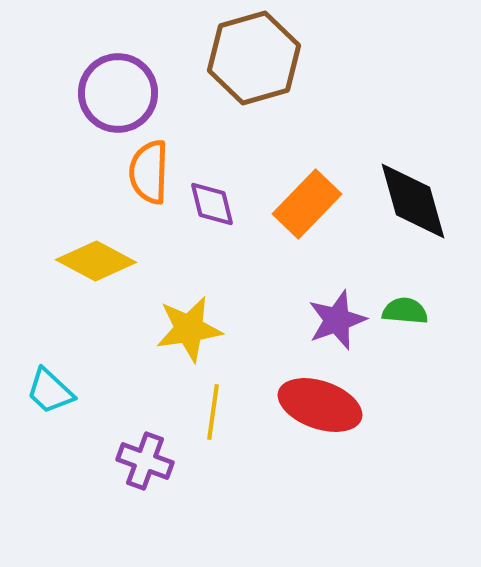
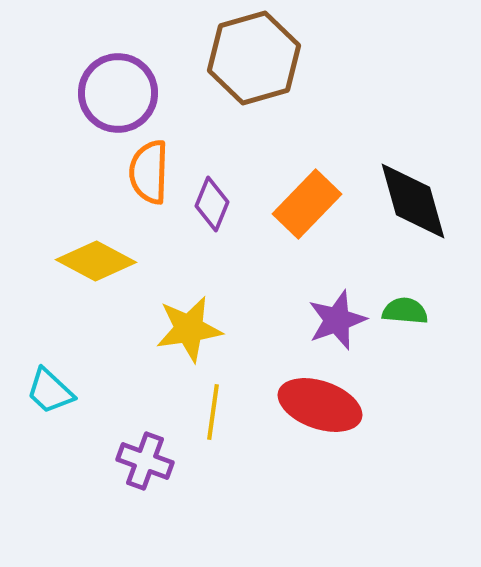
purple diamond: rotated 36 degrees clockwise
